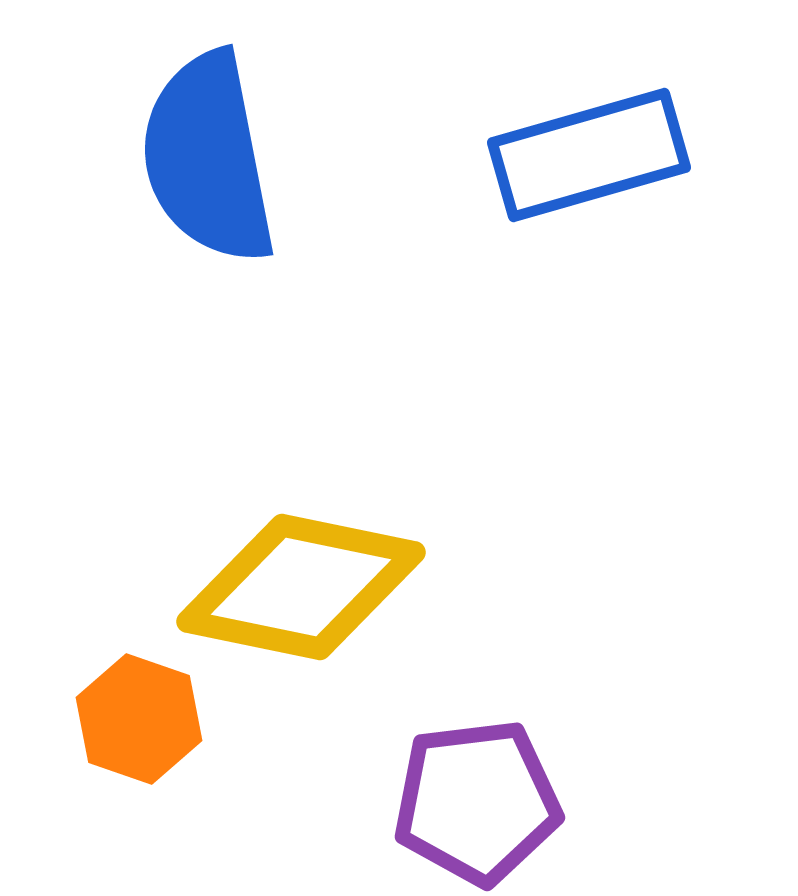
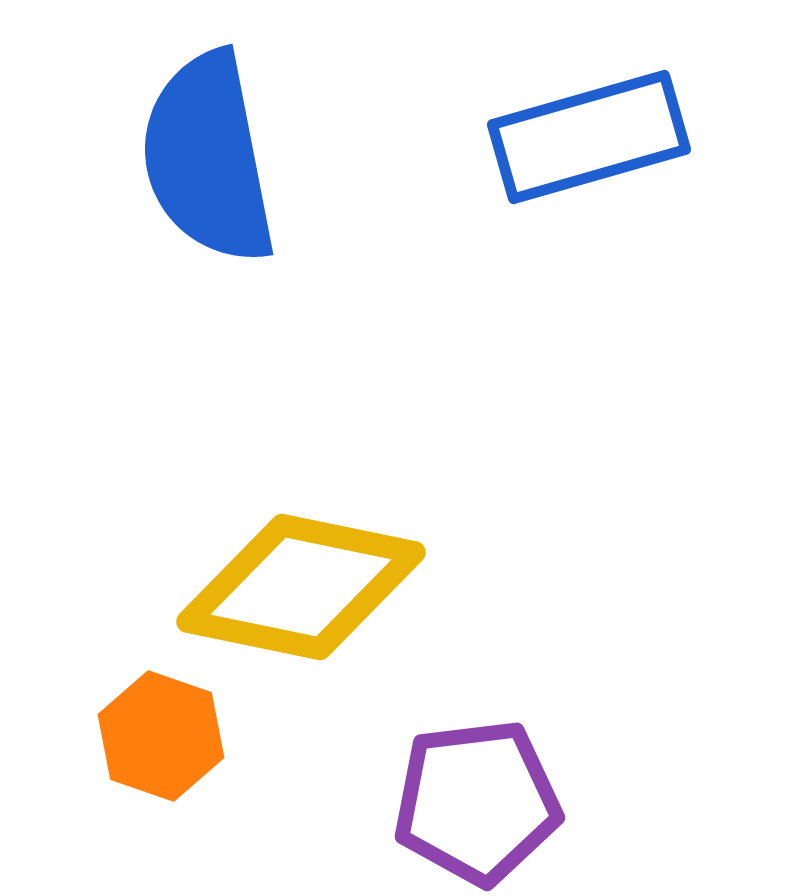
blue rectangle: moved 18 px up
orange hexagon: moved 22 px right, 17 px down
